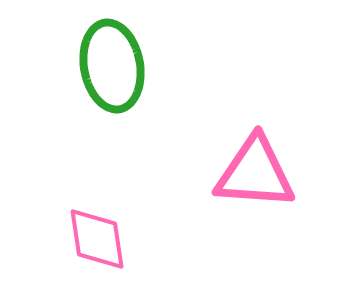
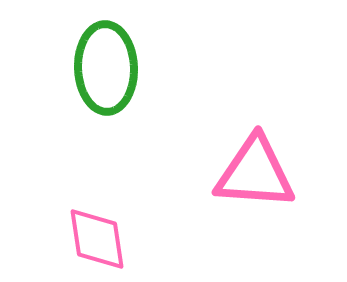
green ellipse: moved 6 px left, 2 px down; rotated 8 degrees clockwise
